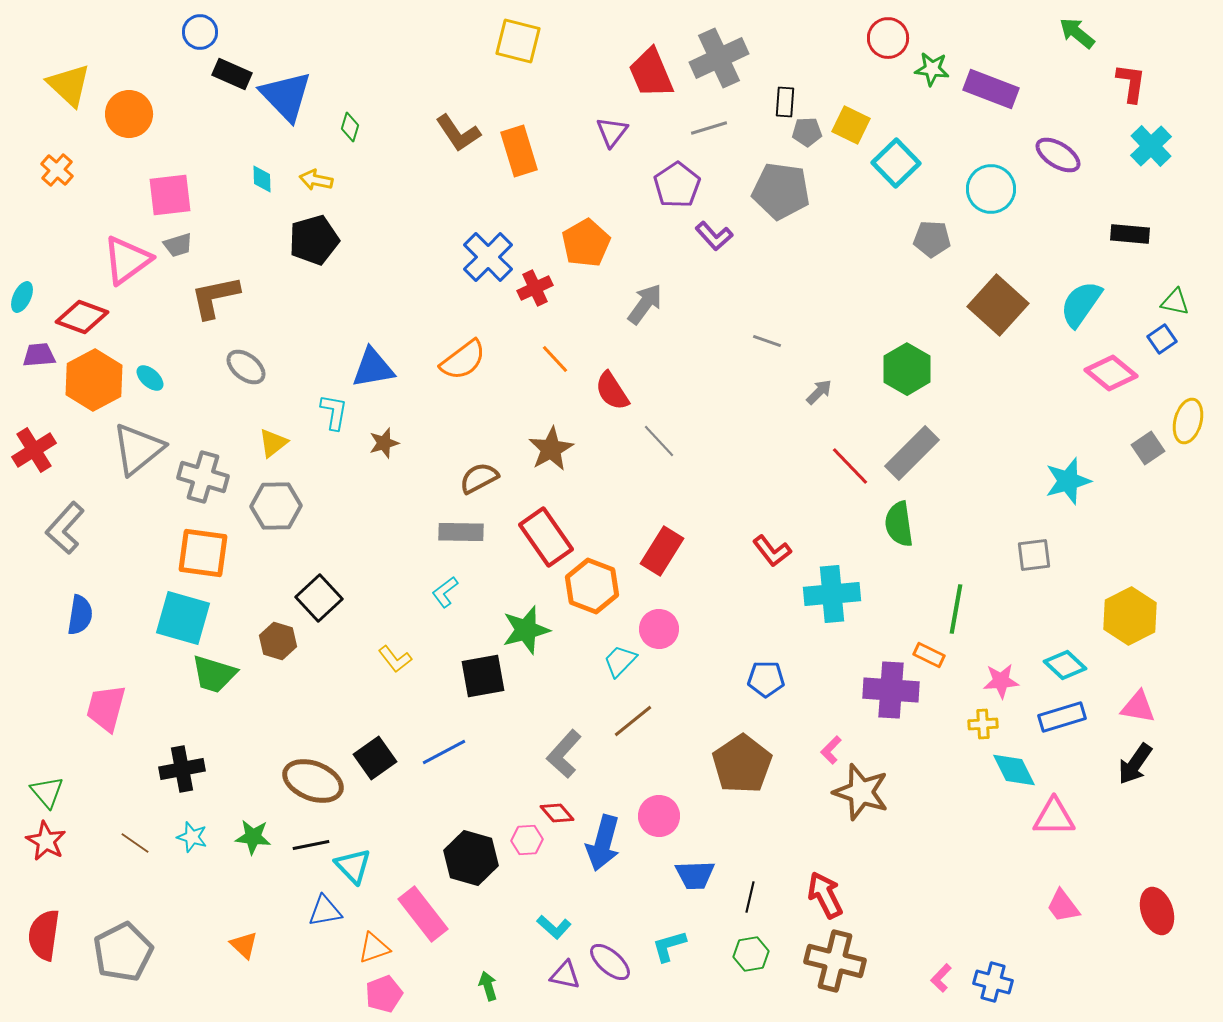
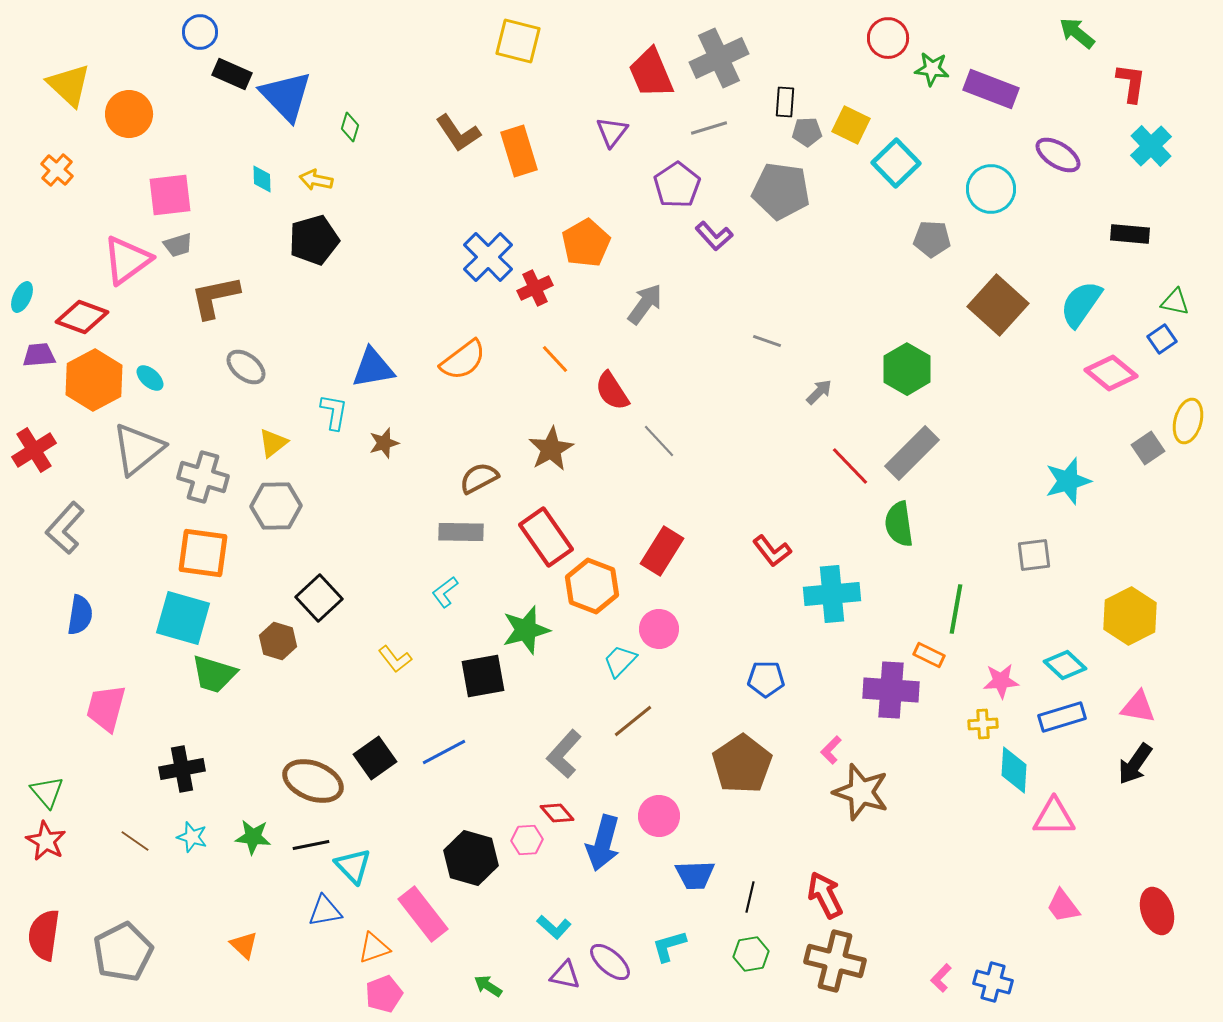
cyan diamond at (1014, 770): rotated 30 degrees clockwise
brown line at (135, 843): moved 2 px up
green arrow at (488, 986): rotated 40 degrees counterclockwise
